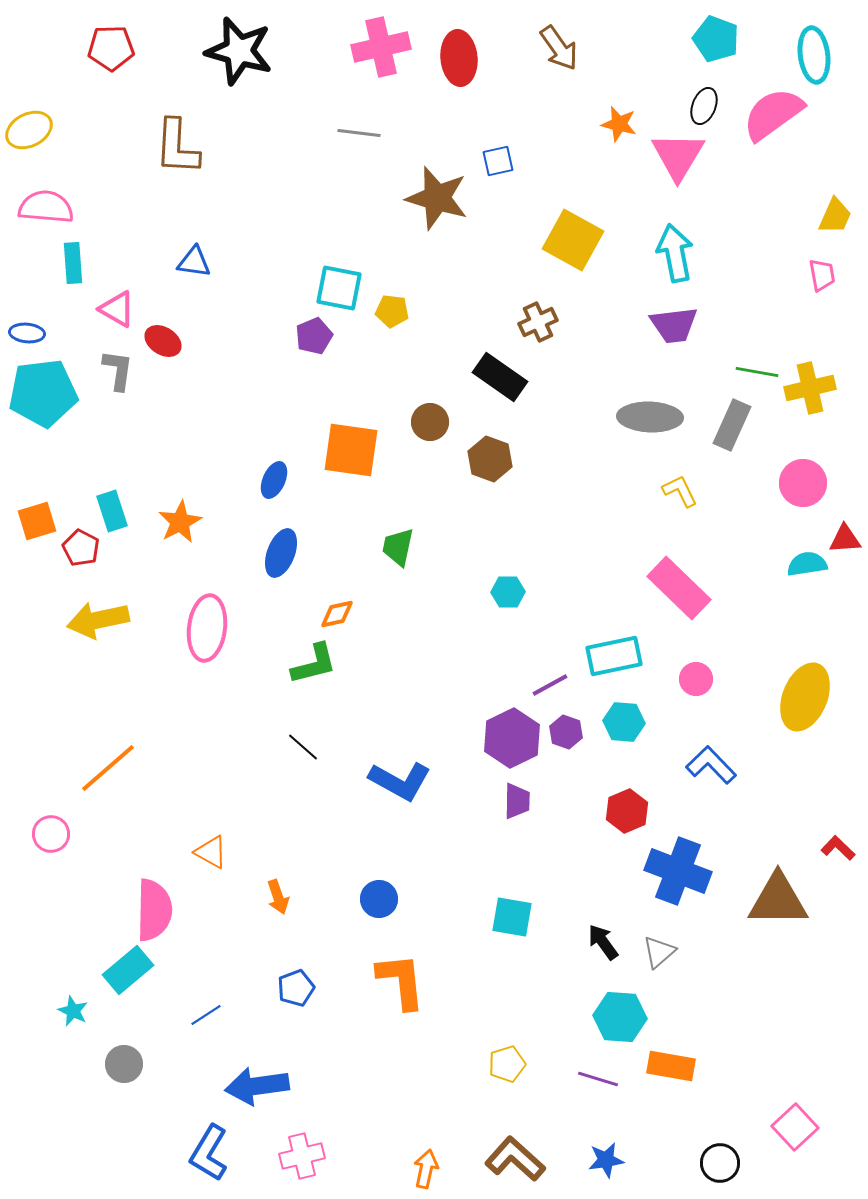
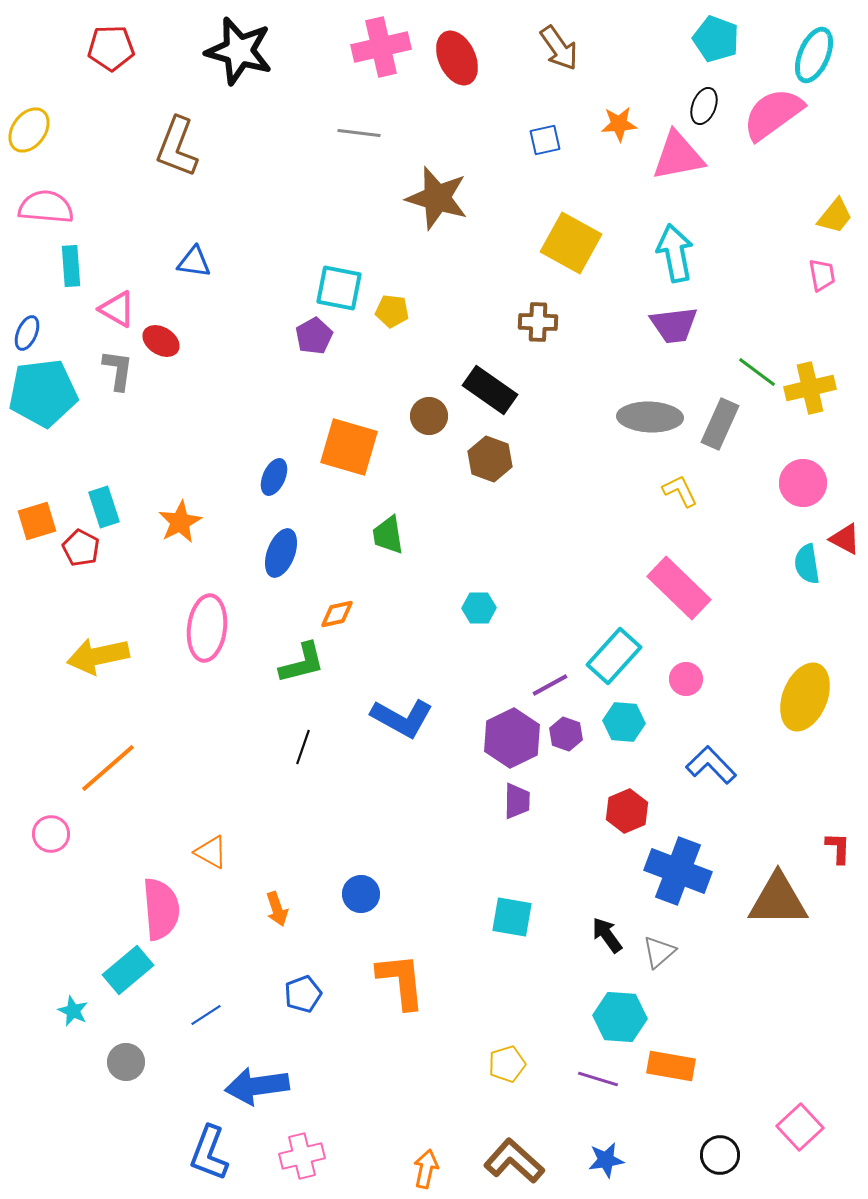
cyan ellipse at (814, 55): rotated 30 degrees clockwise
red ellipse at (459, 58): moved 2 px left; rotated 20 degrees counterclockwise
orange star at (619, 124): rotated 18 degrees counterclockwise
yellow ellipse at (29, 130): rotated 27 degrees counterclockwise
brown L-shape at (177, 147): rotated 18 degrees clockwise
pink triangle at (678, 156): rotated 48 degrees clockwise
blue square at (498, 161): moved 47 px right, 21 px up
yellow trapezoid at (835, 216): rotated 15 degrees clockwise
yellow square at (573, 240): moved 2 px left, 3 px down
cyan rectangle at (73, 263): moved 2 px left, 3 px down
brown cross at (538, 322): rotated 27 degrees clockwise
blue ellipse at (27, 333): rotated 72 degrees counterclockwise
purple pentagon at (314, 336): rotated 6 degrees counterclockwise
red ellipse at (163, 341): moved 2 px left
green line at (757, 372): rotated 27 degrees clockwise
black rectangle at (500, 377): moved 10 px left, 13 px down
brown circle at (430, 422): moved 1 px left, 6 px up
gray rectangle at (732, 425): moved 12 px left, 1 px up
orange square at (351, 450): moved 2 px left, 3 px up; rotated 8 degrees clockwise
blue ellipse at (274, 480): moved 3 px up
cyan rectangle at (112, 511): moved 8 px left, 4 px up
red triangle at (845, 539): rotated 32 degrees clockwise
green trapezoid at (398, 547): moved 10 px left, 12 px up; rotated 21 degrees counterclockwise
cyan semicircle at (807, 564): rotated 90 degrees counterclockwise
cyan hexagon at (508, 592): moved 29 px left, 16 px down
yellow arrow at (98, 620): moved 36 px down
cyan rectangle at (614, 656): rotated 36 degrees counterclockwise
green L-shape at (314, 664): moved 12 px left, 1 px up
pink circle at (696, 679): moved 10 px left
purple hexagon at (566, 732): moved 2 px down
black line at (303, 747): rotated 68 degrees clockwise
blue L-shape at (400, 781): moved 2 px right, 63 px up
red L-shape at (838, 848): rotated 48 degrees clockwise
orange arrow at (278, 897): moved 1 px left, 12 px down
blue circle at (379, 899): moved 18 px left, 5 px up
pink semicircle at (154, 910): moved 7 px right, 1 px up; rotated 6 degrees counterclockwise
black arrow at (603, 942): moved 4 px right, 7 px up
blue pentagon at (296, 988): moved 7 px right, 6 px down
gray circle at (124, 1064): moved 2 px right, 2 px up
pink square at (795, 1127): moved 5 px right
blue L-shape at (209, 1153): rotated 10 degrees counterclockwise
brown L-shape at (515, 1159): moved 1 px left, 2 px down
black circle at (720, 1163): moved 8 px up
